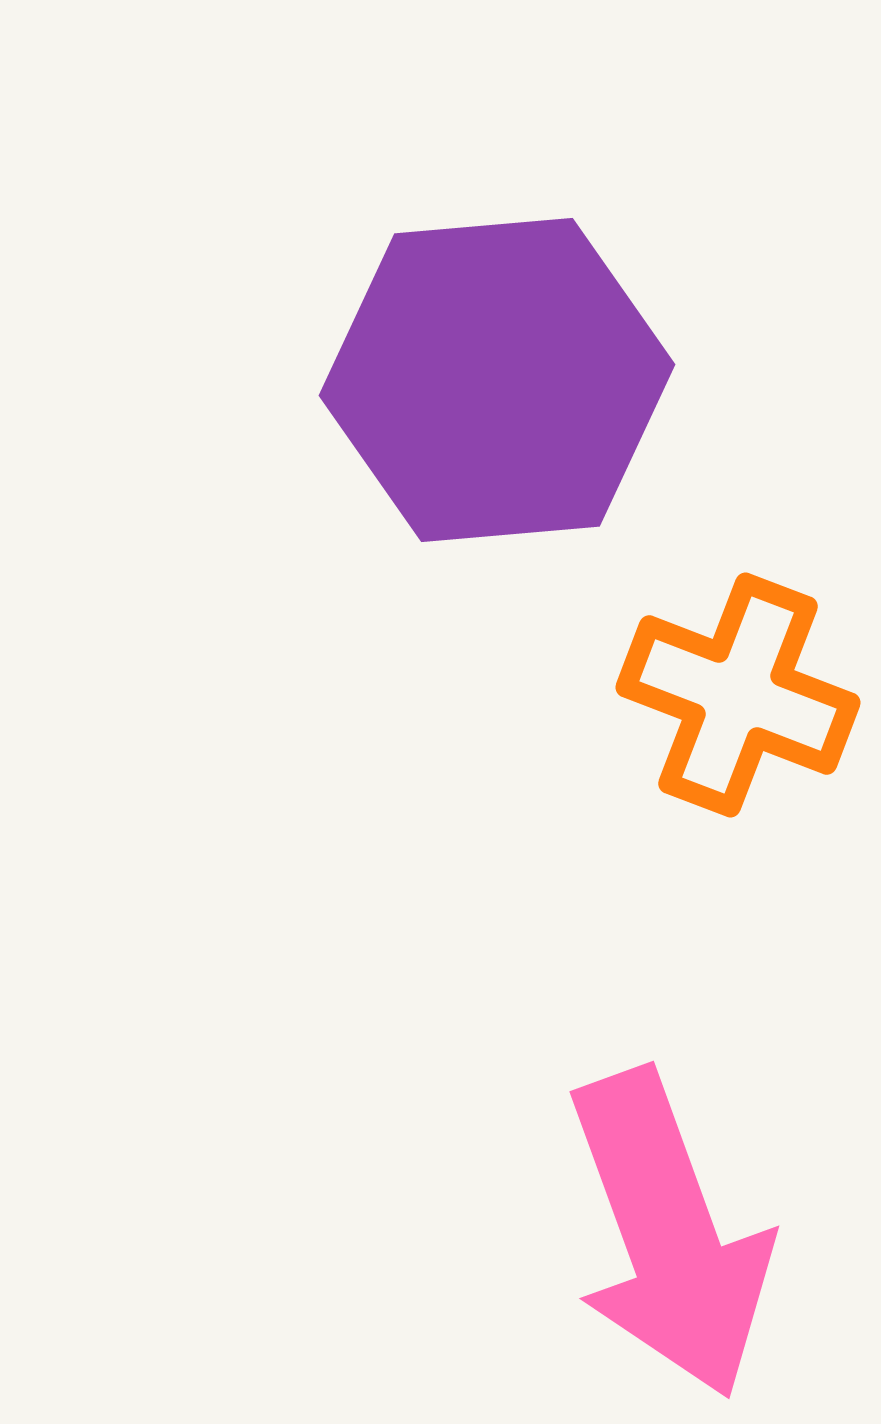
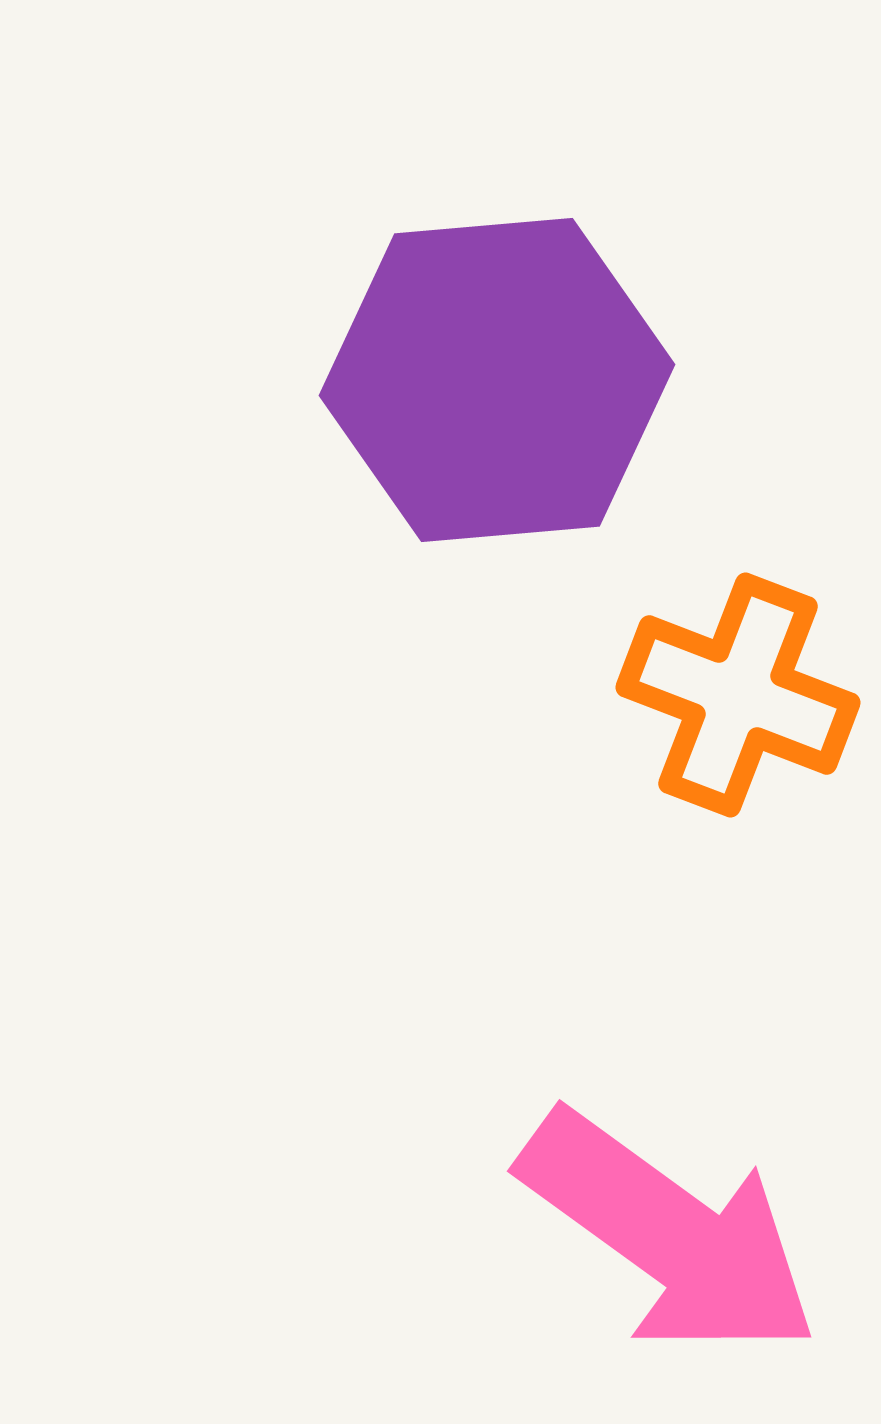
pink arrow: rotated 34 degrees counterclockwise
